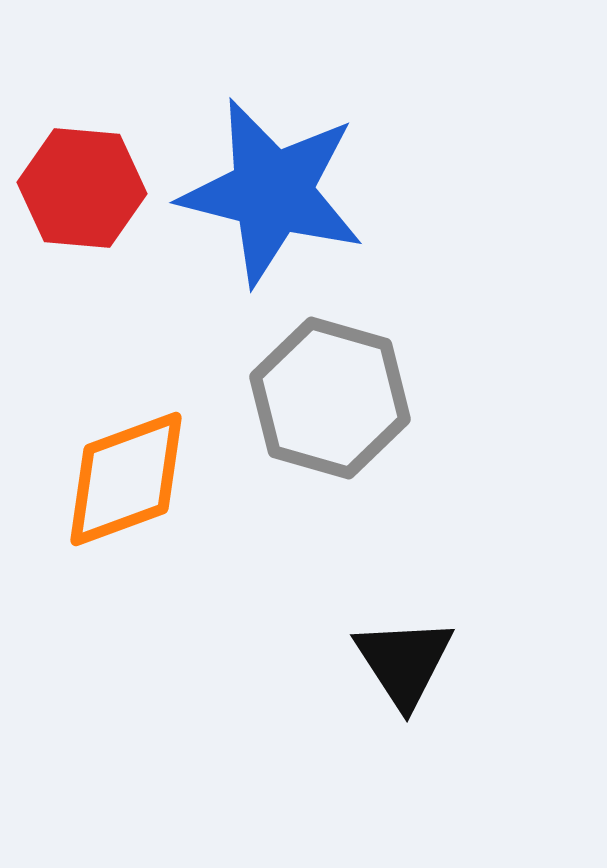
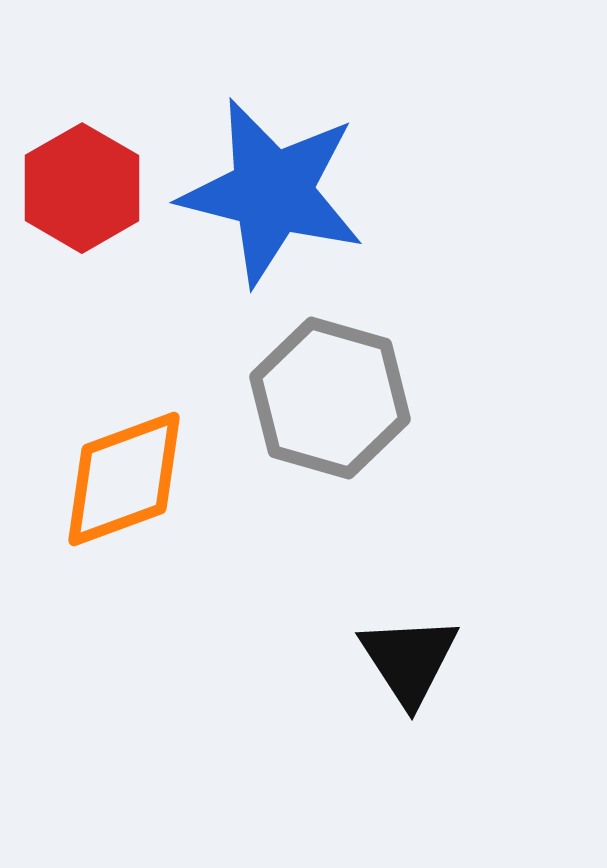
red hexagon: rotated 25 degrees clockwise
orange diamond: moved 2 px left
black triangle: moved 5 px right, 2 px up
